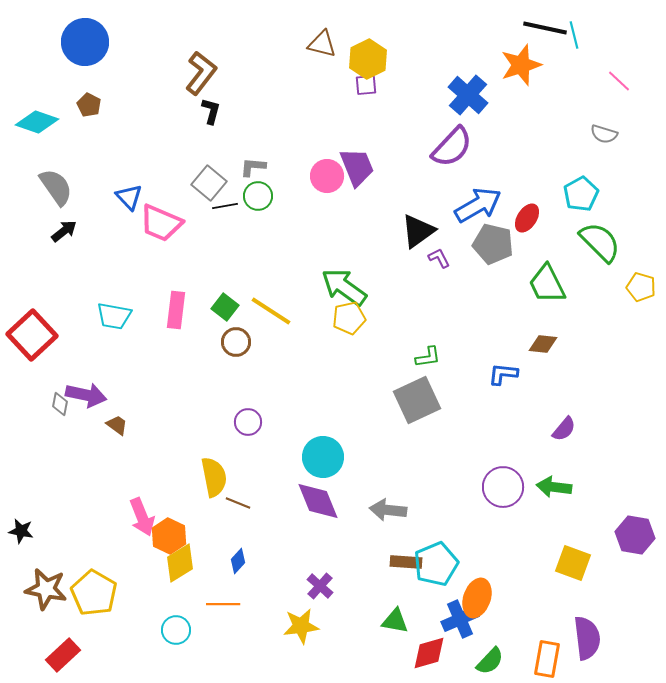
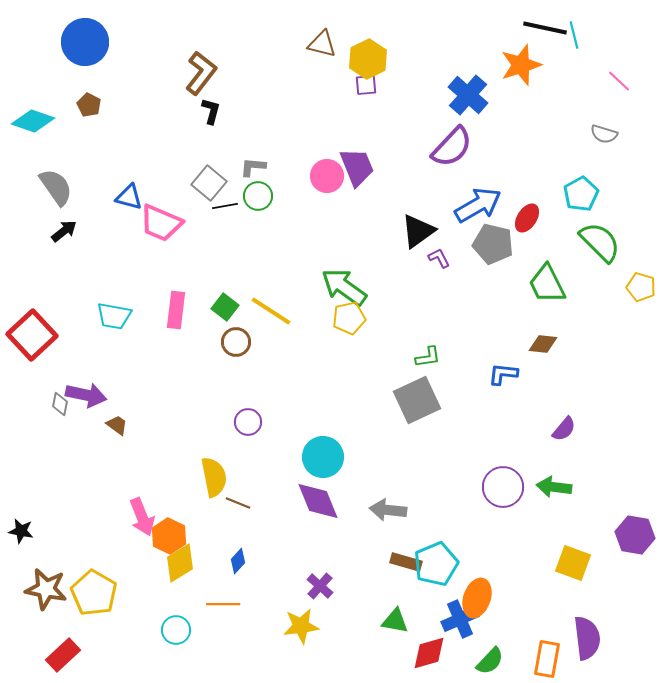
cyan diamond at (37, 122): moved 4 px left, 1 px up
blue triangle at (129, 197): rotated 32 degrees counterclockwise
brown rectangle at (406, 562): rotated 12 degrees clockwise
